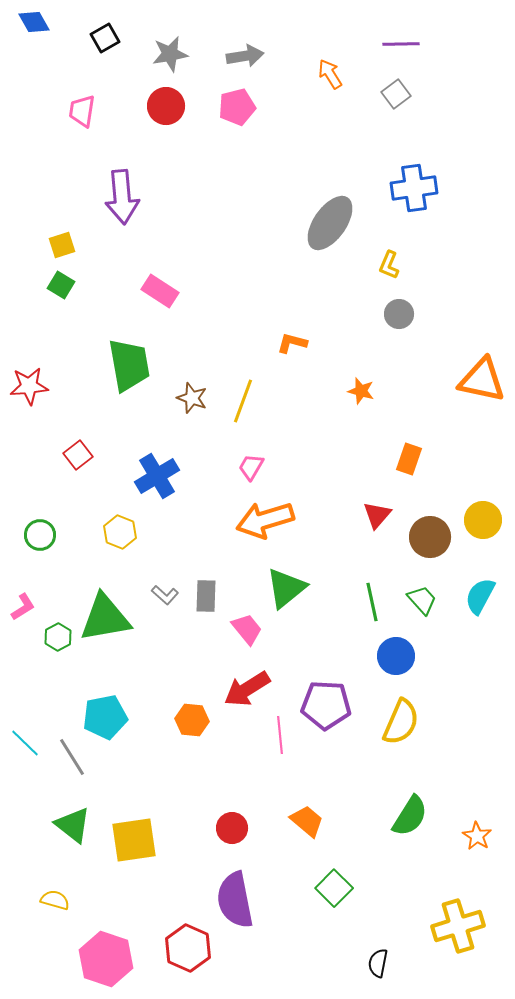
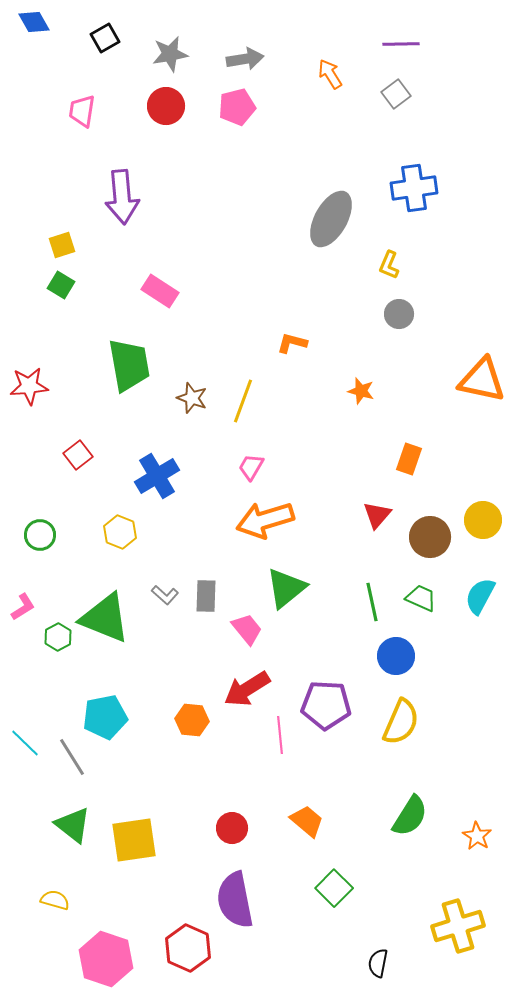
gray arrow at (245, 56): moved 3 px down
gray ellipse at (330, 223): moved 1 px right, 4 px up; rotated 6 degrees counterclockwise
green trapezoid at (422, 600): moved 1 px left, 2 px up; rotated 24 degrees counterclockwise
green triangle at (105, 618): rotated 32 degrees clockwise
